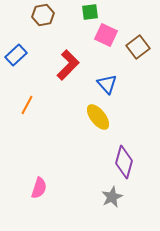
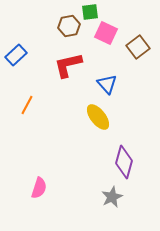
brown hexagon: moved 26 px right, 11 px down
pink square: moved 2 px up
red L-shape: rotated 148 degrees counterclockwise
